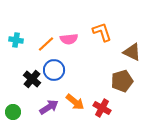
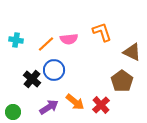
brown pentagon: rotated 20 degrees counterclockwise
red cross: moved 1 px left, 3 px up; rotated 18 degrees clockwise
